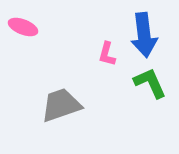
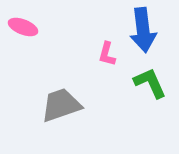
blue arrow: moved 1 px left, 5 px up
